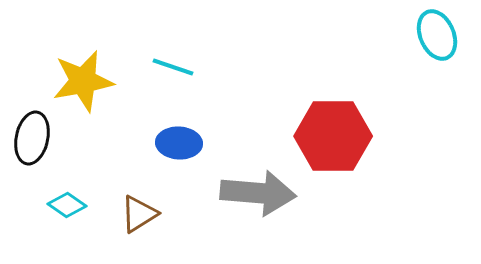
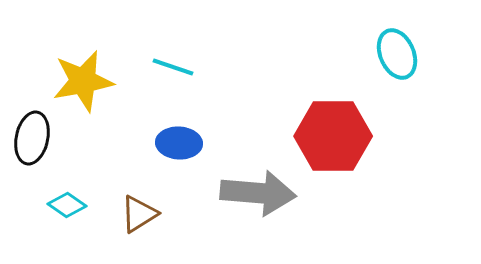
cyan ellipse: moved 40 px left, 19 px down
